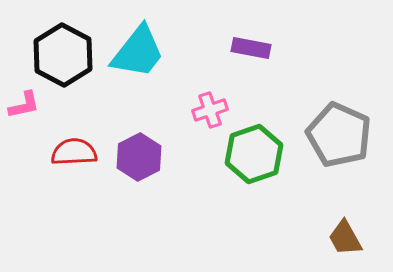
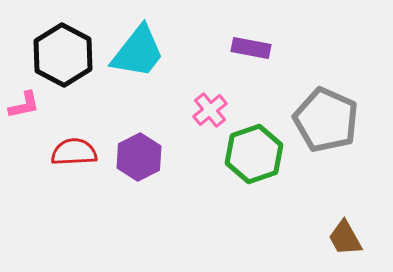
pink cross: rotated 20 degrees counterclockwise
gray pentagon: moved 13 px left, 15 px up
